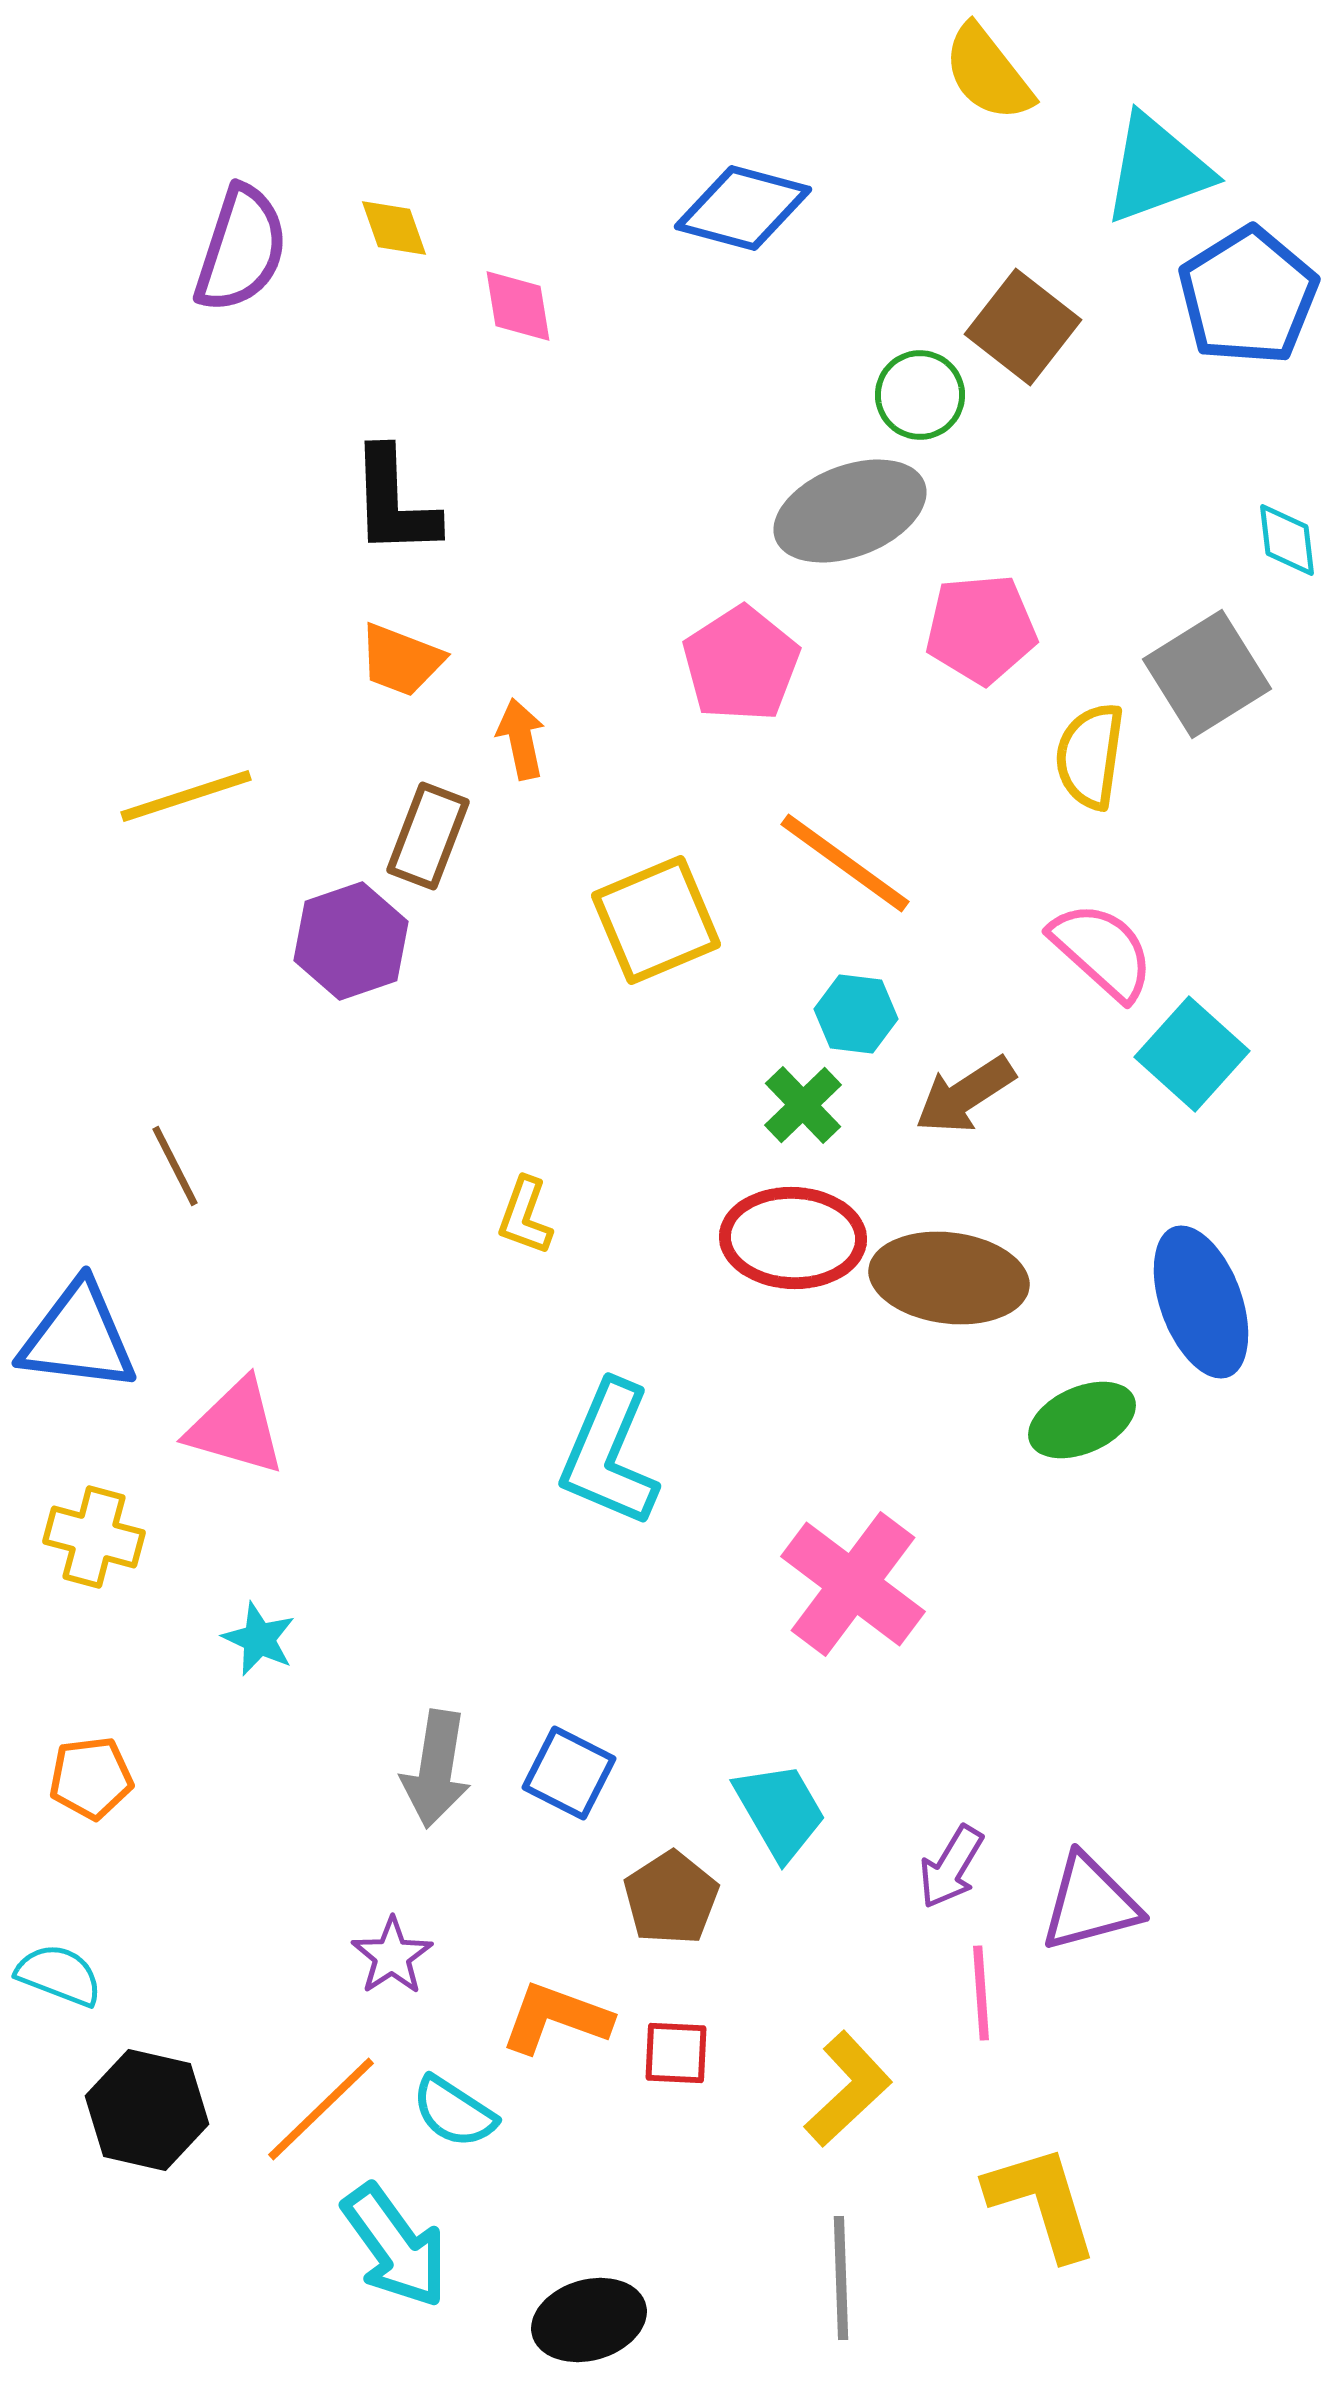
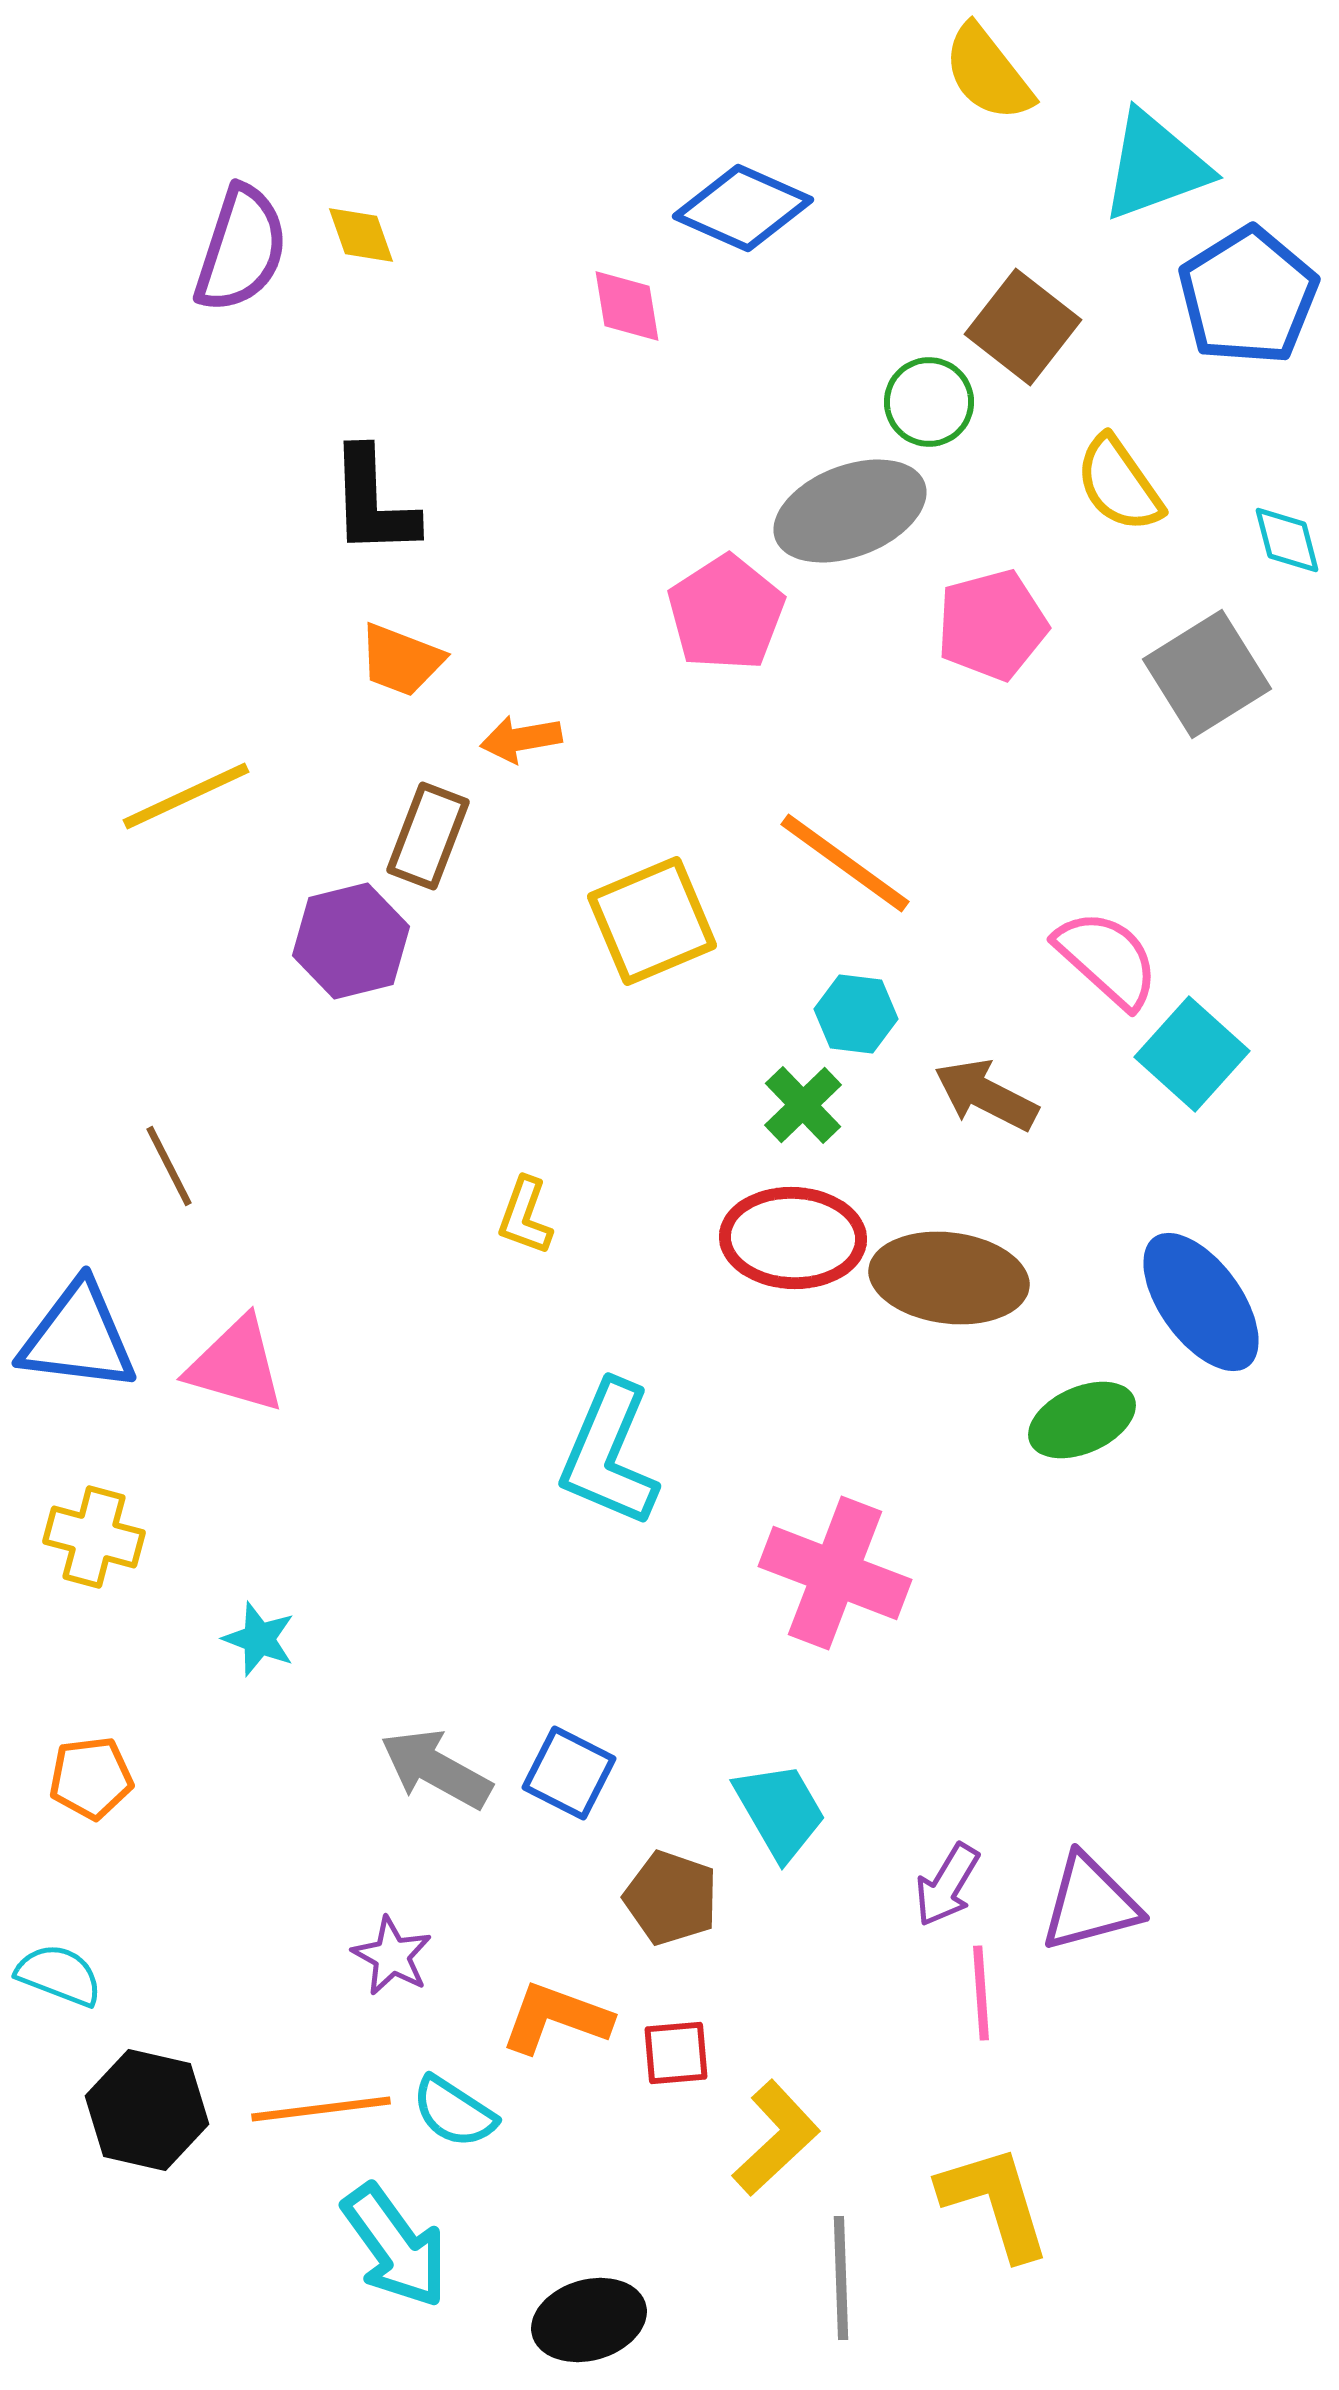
cyan triangle at (1157, 169): moved 2 px left, 3 px up
blue diamond at (743, 208): rotated 9 degrees clockwise
yellow diamond at (394, 228): moved 33 px left, 7 px down
pink diamond at (518, 306): moved 109 px right
green circle at (920, 395): moved 9 px right, 7 px down
black L-shape at (394, 502): moved 21 px left
cyan diamond at (1287, 540): rotated 8 degrees counterclockwise
pink pentagon at (981, 629): moved 11 px right, 4 px up; rotated 10 degrees counterclockwise
pink pentagon at (741, 664): moved 15 px left, 51 px up
orange arrow at (521, 739): rotated 88 degrees counterclockwise
yellow semicircle at (1090, 756): moved 29 px right, 272 px up; rotated 43 degrees counterclockwise
yellow line at (186, 796): rotated 7 degrees counterclockwise
yellow square at (656, 920): moved 4 px left, 1 px down
purple hexagon at (351, 941): rotated 5 degrees clockwise
pink semicircle at (1102, 951): moved 5 px right, 8 px down
brown arrow at (965, 1095): moved 21 px right; rotated 60 degrees clockwise
brown line at (175, 1166): moved 6 px left
blue ellipse at (1201, 1302): rotated 16 degrees counterclockwise
pink triangle at (236, 1427): moved 62 px up
pink cross at (853, 1584): moved 18 px left, 11 px up; rotated 16 degrees counterclockwise
cyan star at (259, 1639): rotated 4 degrees counterclockwise
gray arrow at (436, 1769): rotated 110 degrees clockwise
purple arrow at (951, 1867): moved 4 px left, 18 px down
brown pentagon at (671, 1898): rotated 20 degrees counterclockwise
purple star at (392, 1956): rotated 10 degrees counterclockwise
red square at (676, 2053): rotated 8 degrees counterclockwise
yellow L-shape at (848, 2089): moved 72 px left, 49 px down
orange line at (321, 2109): rotated 37 degrees clockwise
yellow L-shape at (1042, 2202): moved 47 px left
